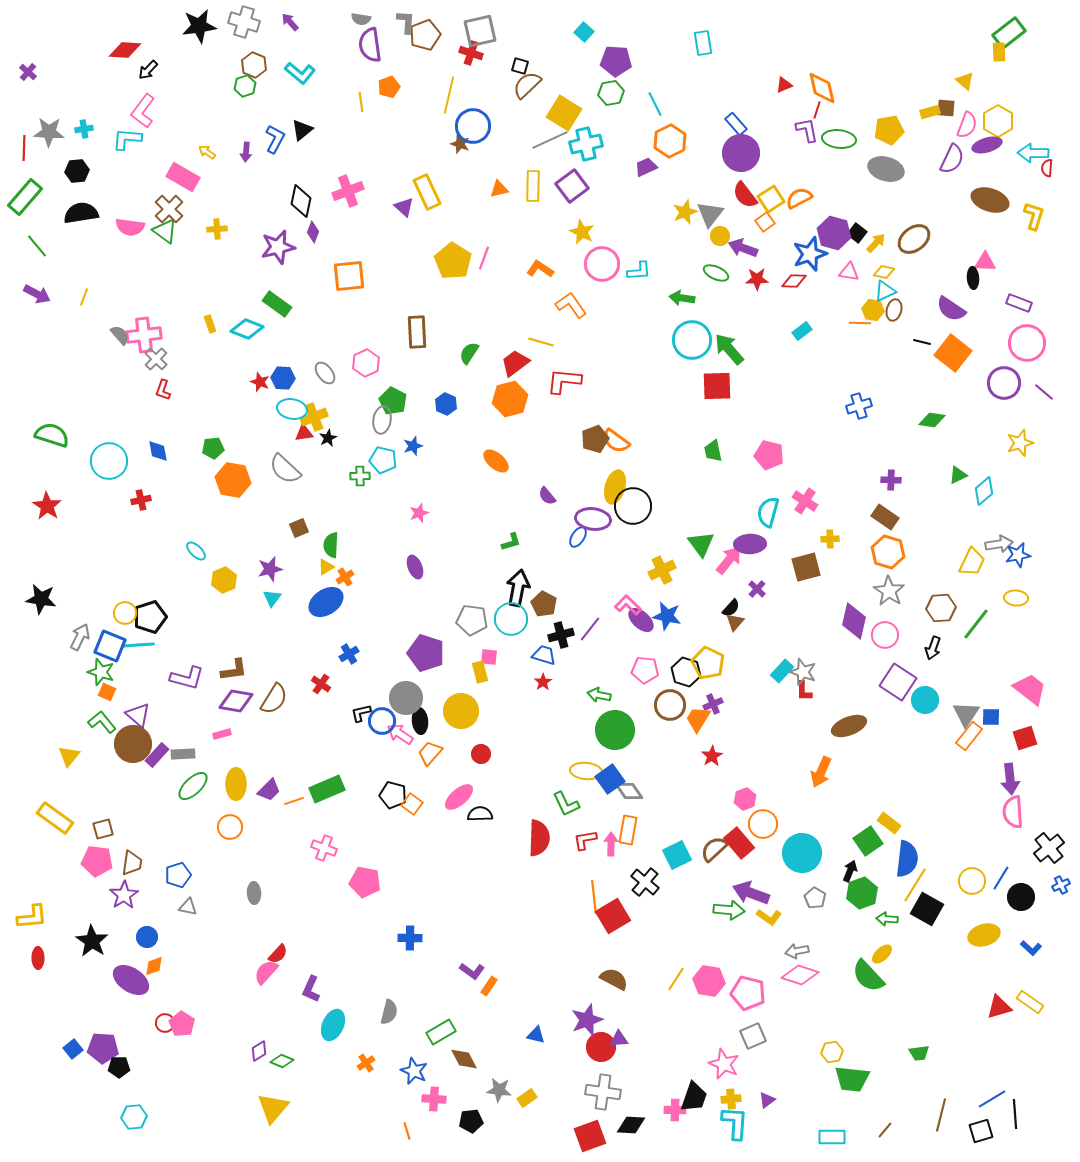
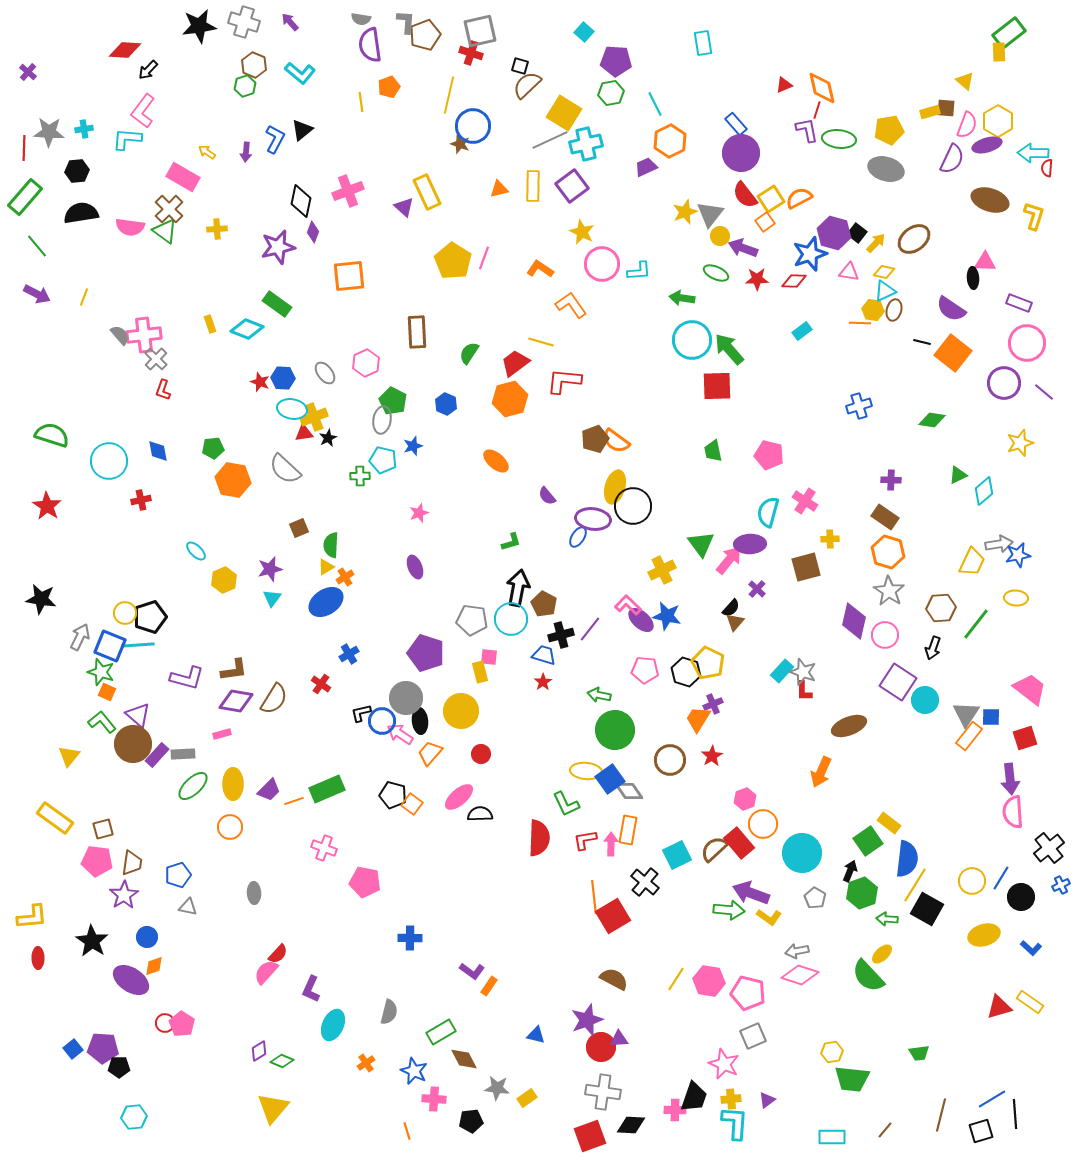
brown circle at (670, 705): moved 55 px down
yellow ellipse at (236, 784): moved 3 px left
gray star at (499, 1090): moved 2 px left, 2 px up
